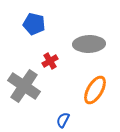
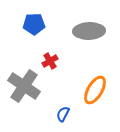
blue pentagon: rotated 15 degrees counterclockwise
gray ellipse: moved 13 px up
blue semicircle: moved 6 px up
